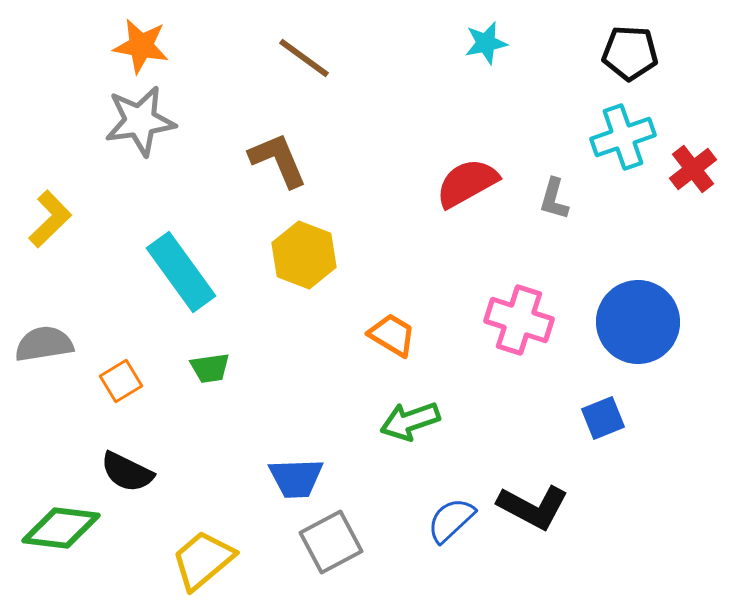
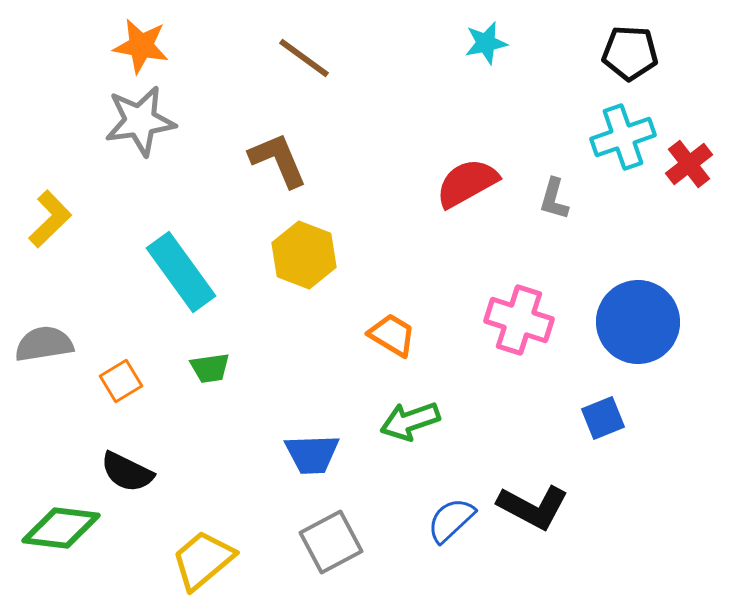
red cross: moved 4 px left, 5 px up
blue trapezoid: moved 16 px right, 24 px up
